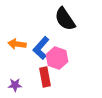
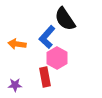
blue L-shape: moved 6 px right, 11 px up
pink hexagon: rotated 10 degrees clockwise
